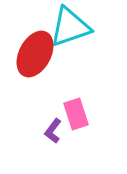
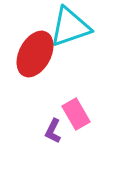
pink rectangle: rotated 12 degrees counterclockwise
purple L-shape: rotated 10 degrees counterclockwise
